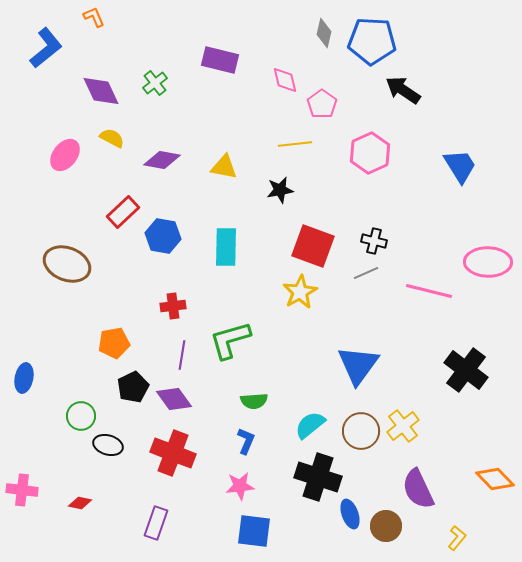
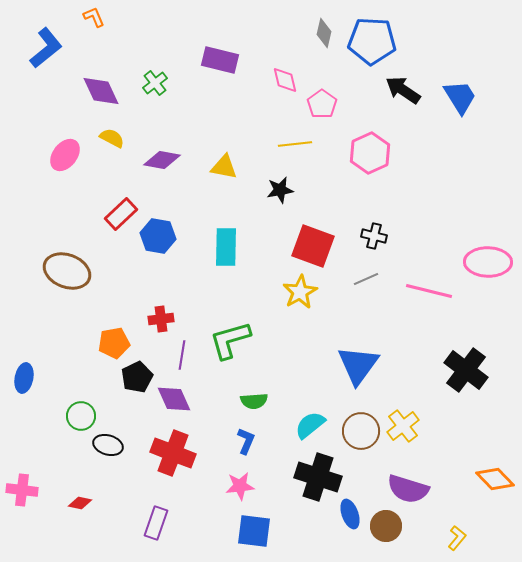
blue trapezoid at (460, 166): moved 69 px up
red rectangle at (123, 212): moved 2 px left, 2 px down
blue hexagon at (163, 236): moved 5 px left
black cross at (374, 241): moved 5 px up
brown ellipse at (67, 264): moved 7 px down
gray line at (366, 273): moved 6 px down
red cross at (173, 306): moved 12 px left, 13 px down
black pentagon at (133, 387): moved 4 px right, 10 px up
purple diamond at (174, 399): rotated 12 degrees clockwise
purple semicircle at (418, 489): moved 10 px left; rotated 48 degrees counterclockwise
